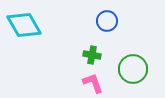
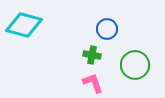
blue circle: moved 8 px down
cyan diamond: rotated 45 degrees counterclockwise
green circle: moved 2 px right, 4 px up
